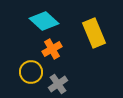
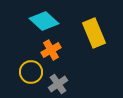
orange cross: moved 1 px left, 1 px down
